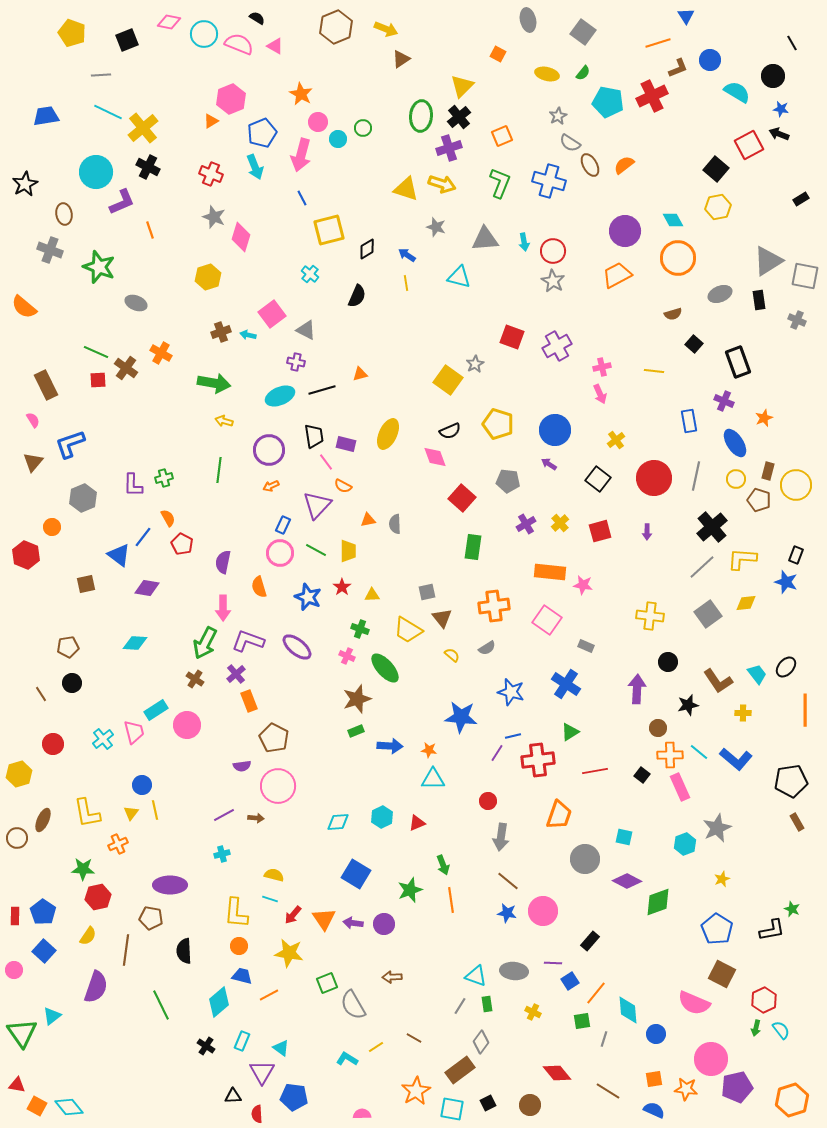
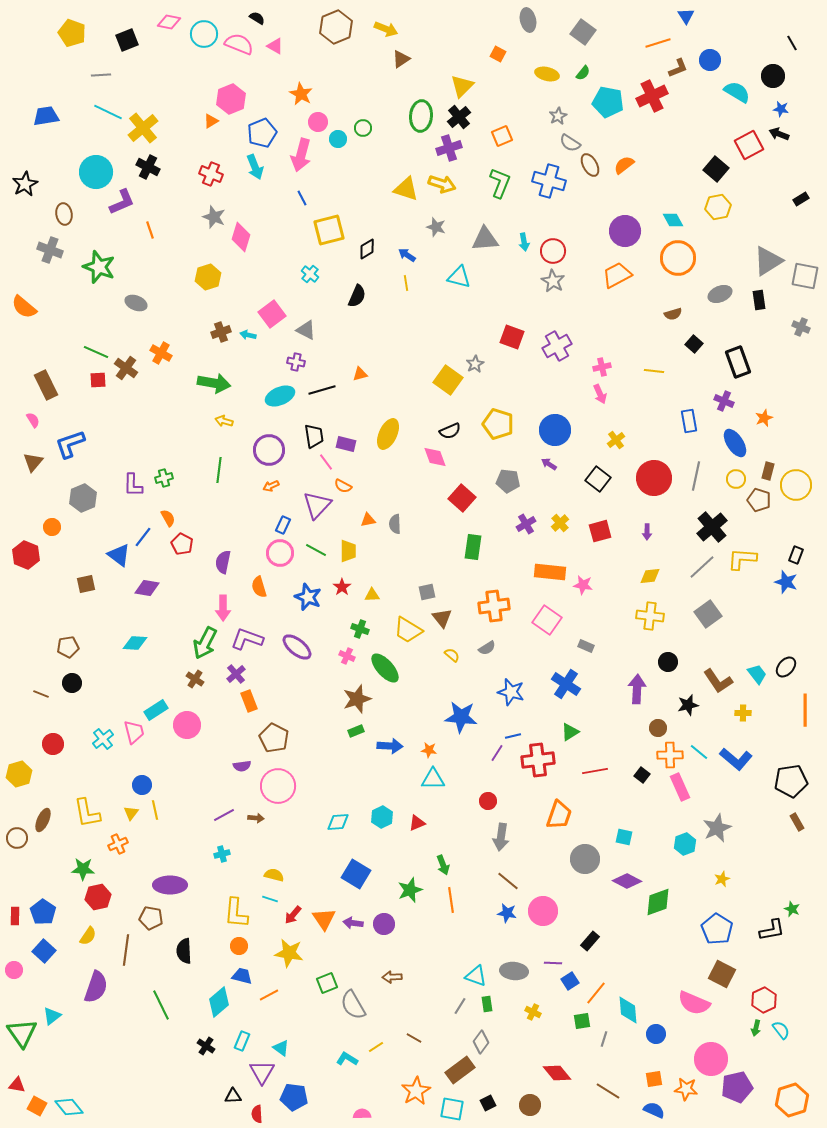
gray cross at (797, 320): moved 4 px right, 7 px down
yellow diamond at (746, 603): moved 96 px left, 27 px up
purple L-shape at (248, 641): moved 1 px left, 2 px up
brown line at (41, 694): rotated 35 degrees counterclockwise
